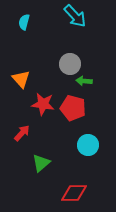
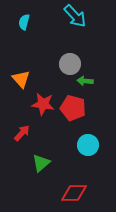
green arrow: moved 1 px right
